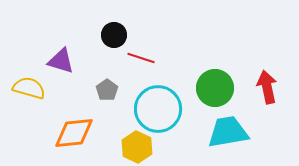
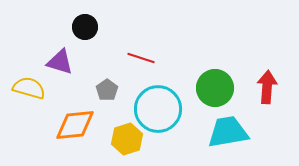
black circle: moved 29 px left, 8 px up
purple triangle: moved 1 px left, 1 px down
red arrow: rotated 16 degrees clockwise
orange diamond: moved 1 px right, 8 px up
yellow hexagon: moved 10 px left, 8 px up; rotated 16 degrees clockwise
